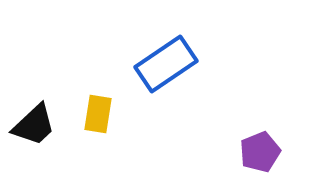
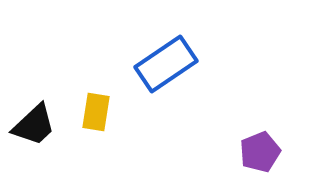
yellow rectangle: moved 2 px left, 2 px up
